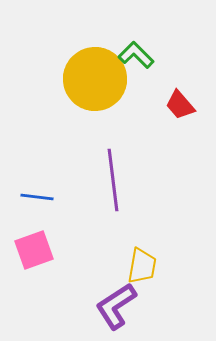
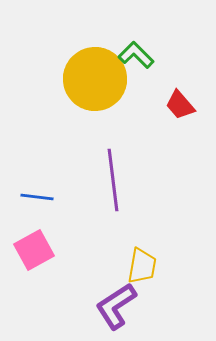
pink square: rotated 9 degrees counterclockwise
